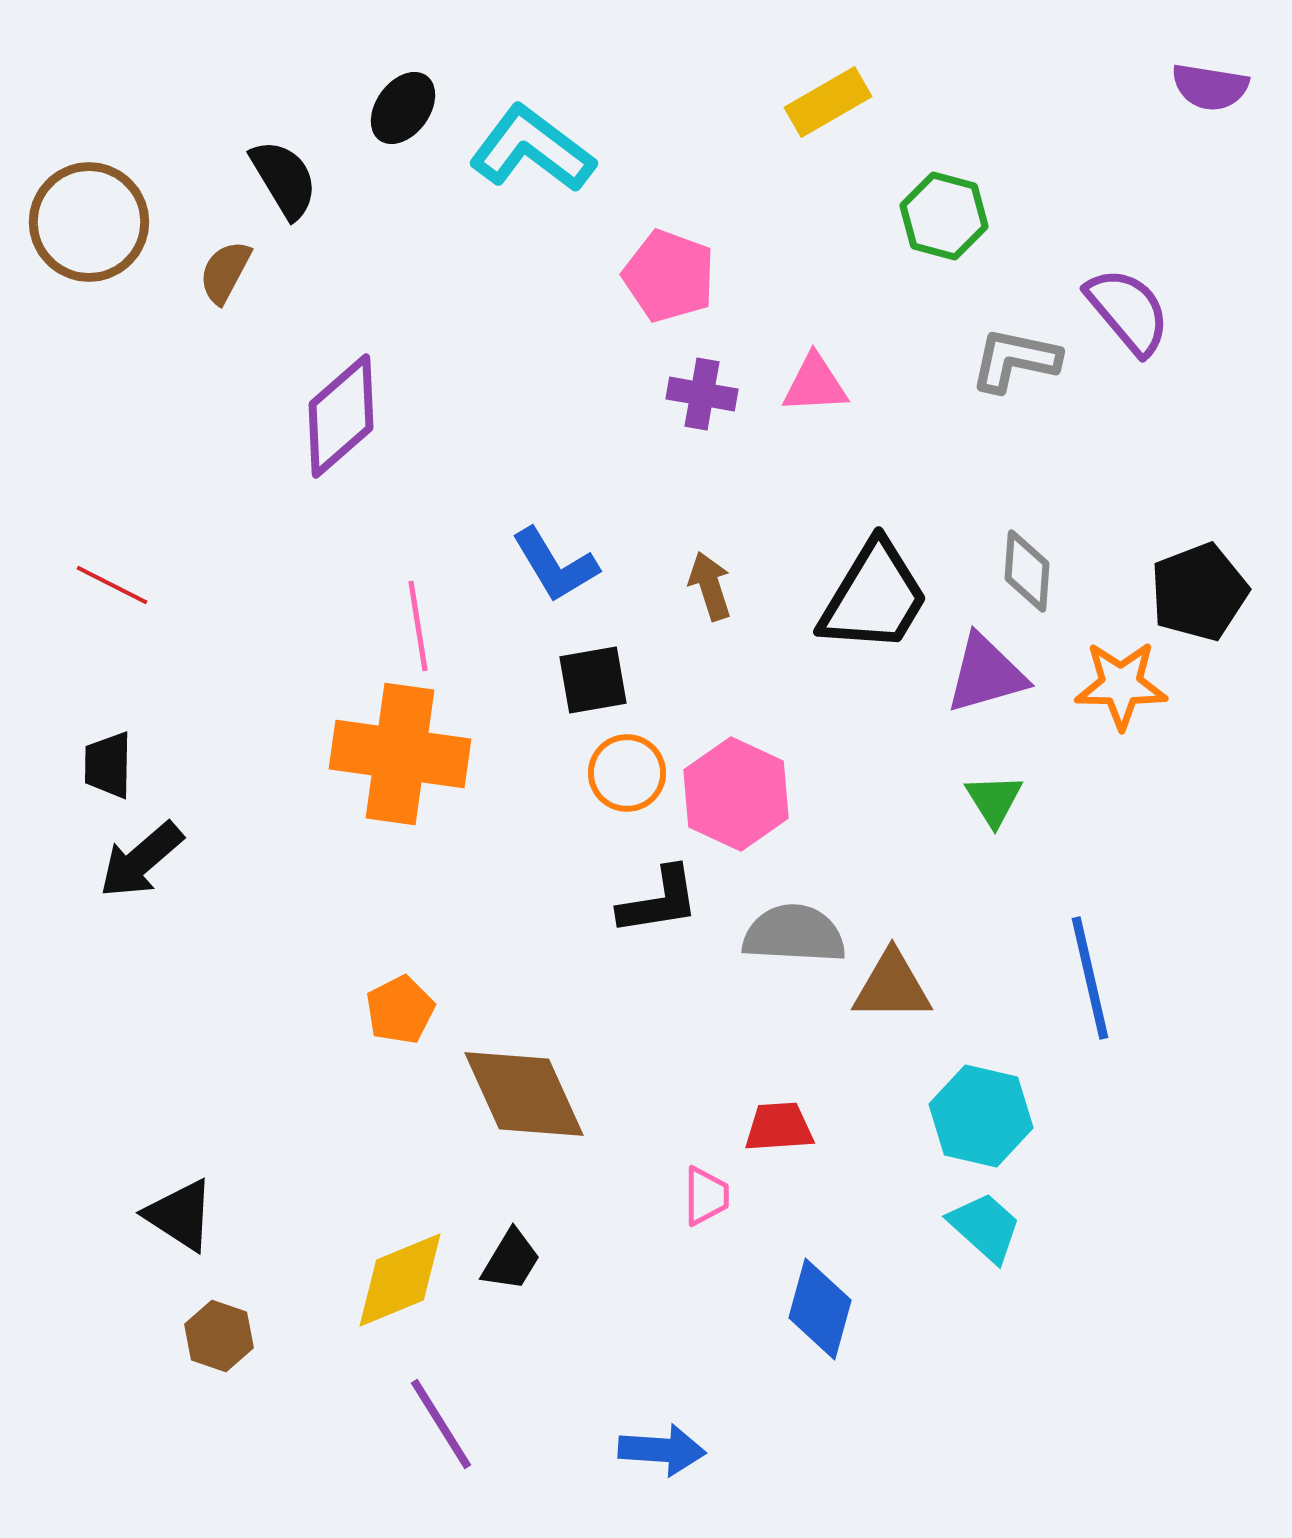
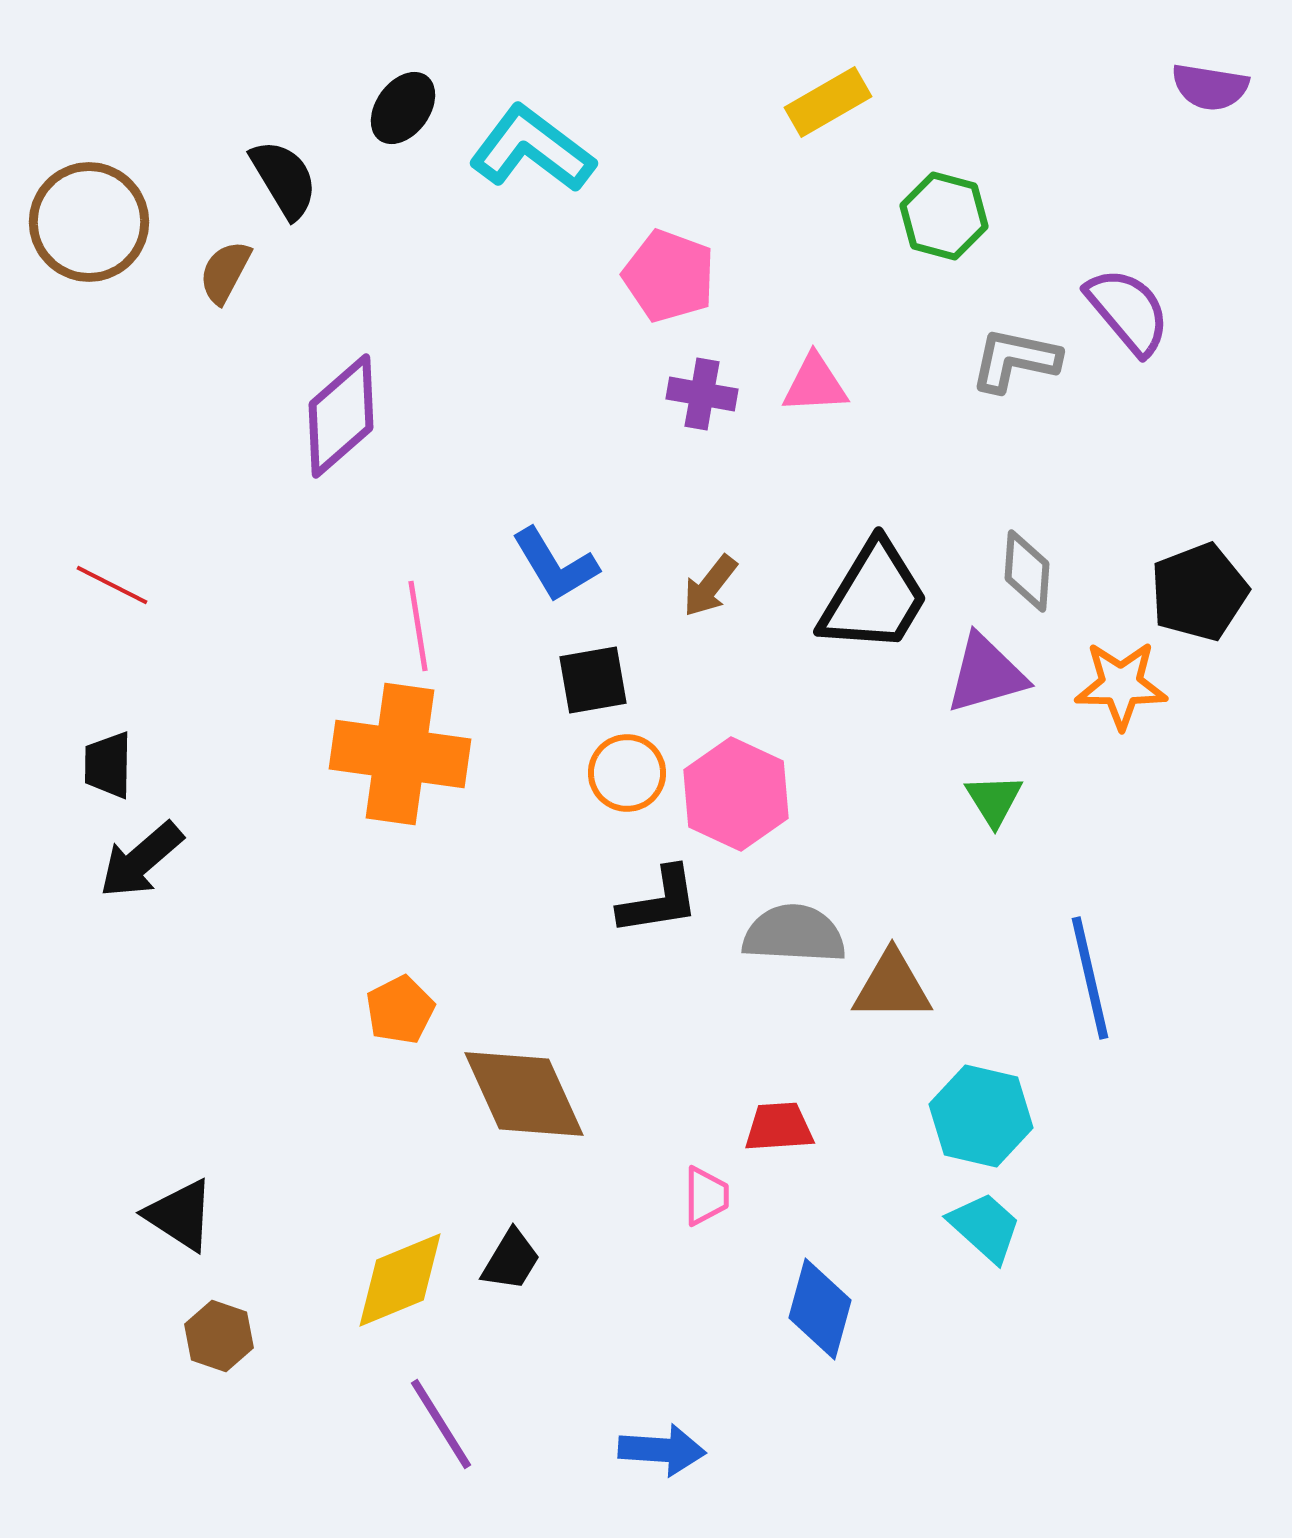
brown arrow at (710, 586): rotated 124 degrees counterclockwise
